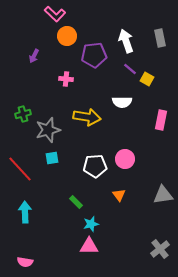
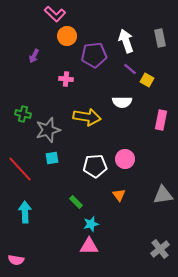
yellow square: moved 1 px down
green cross: rotated 28 degrees clockwise
pink semicircle: moved 9 px left, 2 px up
